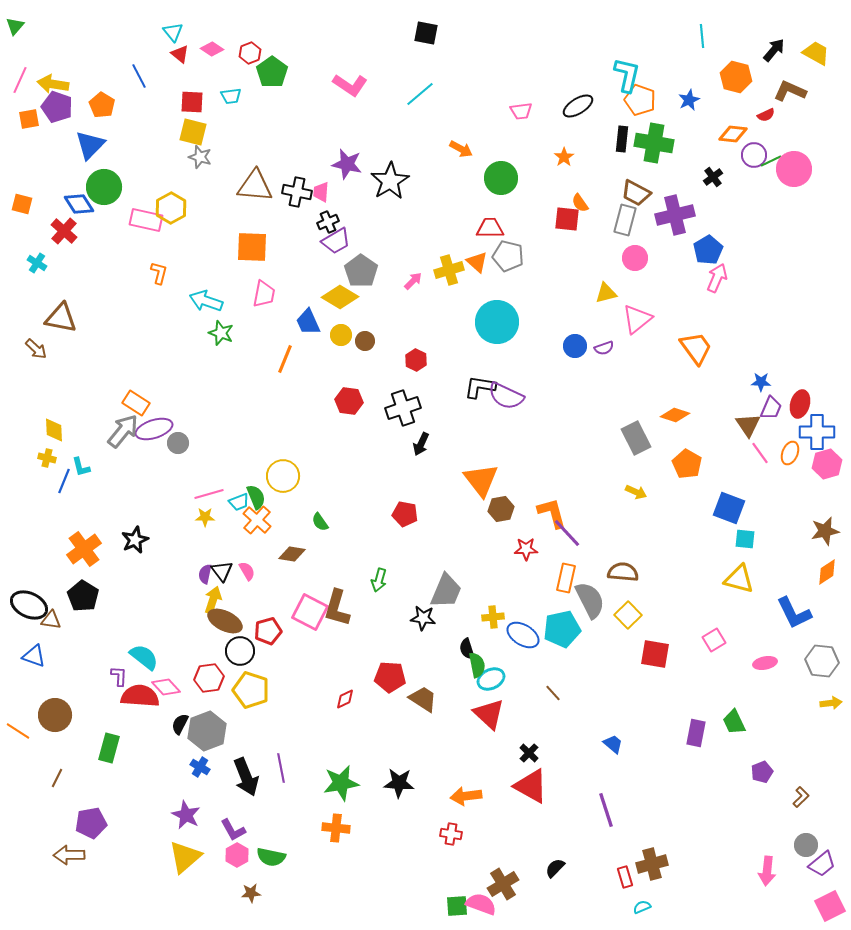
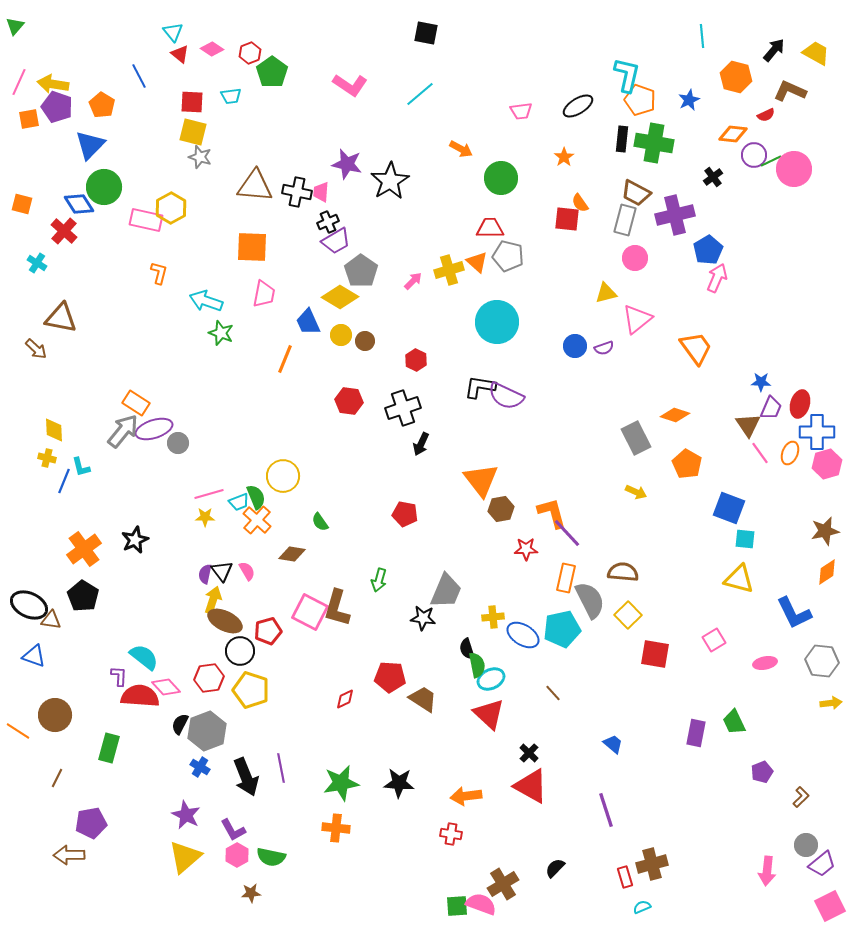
pink line at (20, 80): moved 1 px left, 2 px down
